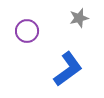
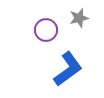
purple circle: moved 19 px right, 1 px up
